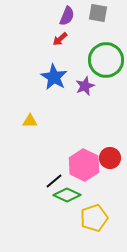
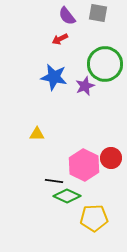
purple semicircle: rotated 120 degrees clockwise
red arrow: rotated 14 degrees clockwise
green circle: moved 1 px left, 4 px down
blue star: rotated 20 degrees counterclockwise
yellow triangle: moved 7 px right, 13 px down
red circle: moved 1 px right
black line: rotated 48 degrees clockwise
green diamond: moved 1 px down
yellow pentagon: rotated 16 degrees clockwise
